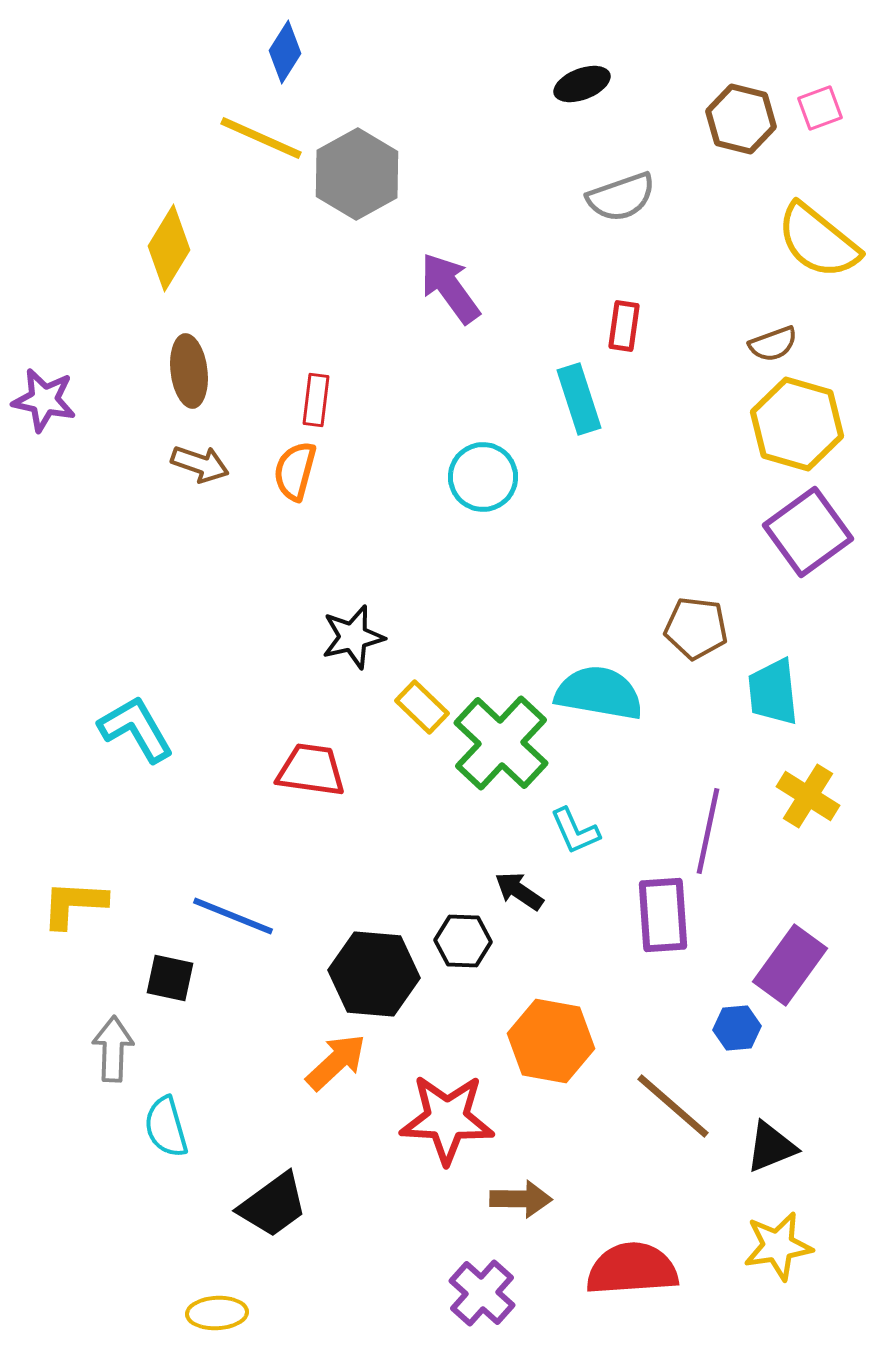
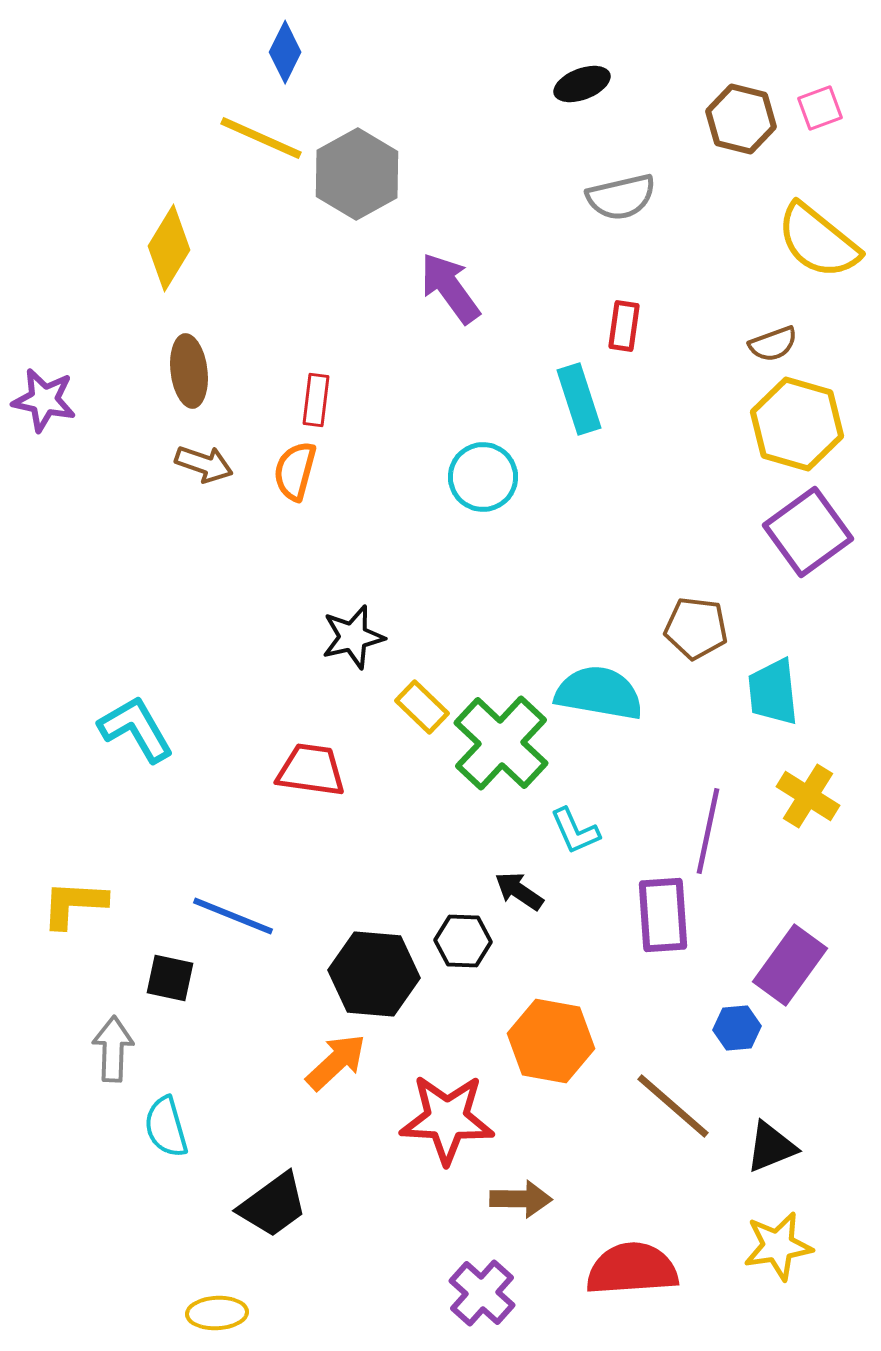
blue diamond at (285, 52): rotated 6 degrees counterclockwise
gray semicircle at (621, 197): rotated 6 degrees clockwise
brown arrow at (200, 464): moved 4 px right
